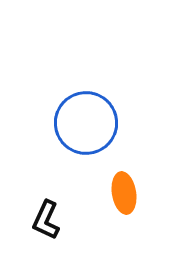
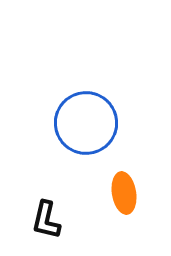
black L-shape: rotated 12 degrees counterclockwise
